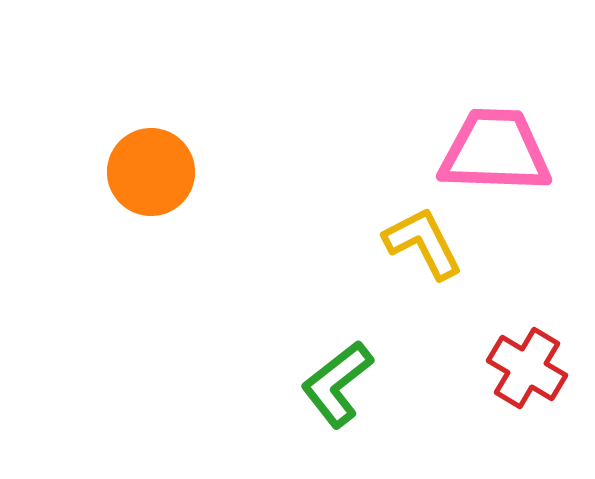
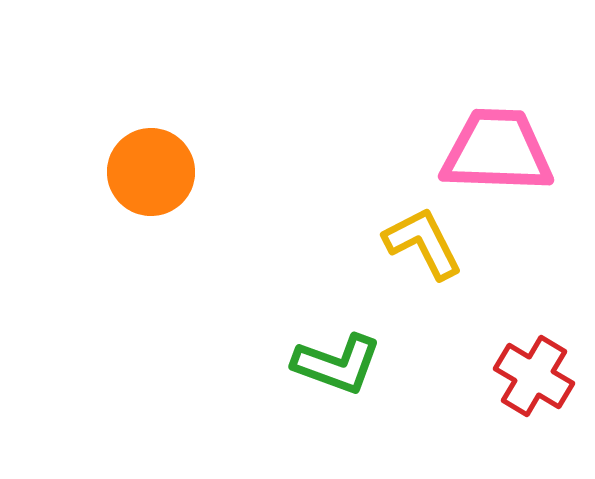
pink trapezoid: moved 2 px right
red cross: moved 7 px right, 8 px down
green L-shape: moved 20 px up; rotated 122 degrees counterclockwise
